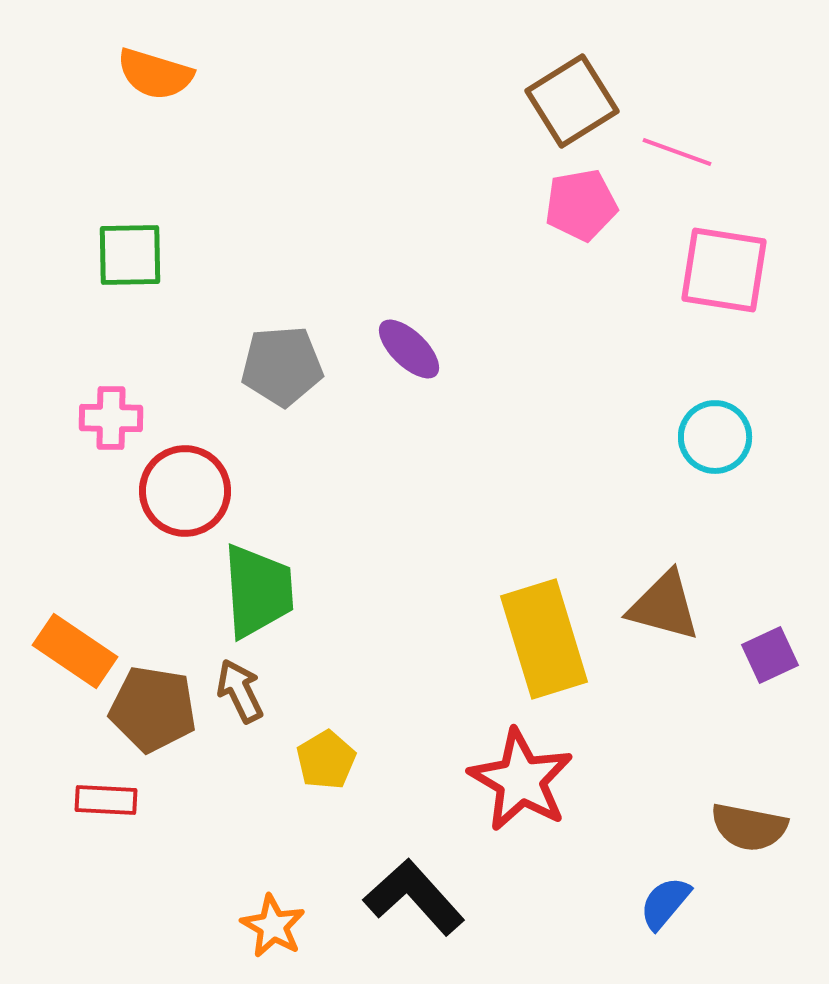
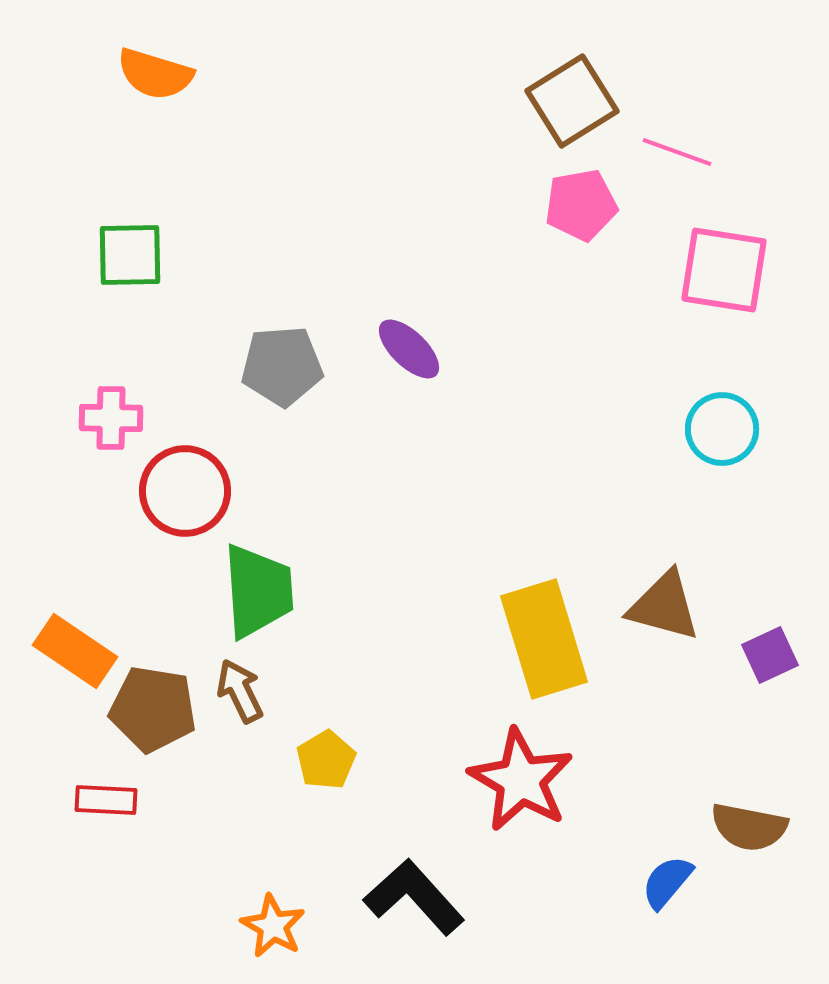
cyan circle: moved 7 px right, 8 px up
blue semicircle: moved 2 px right, 21 px up
